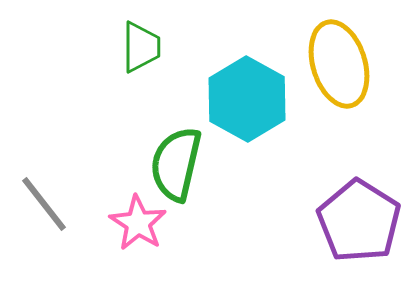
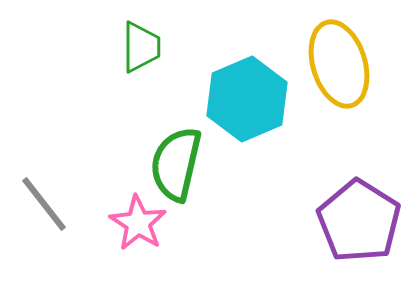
cyan hexagon: rotated 8 degrees clockwise
